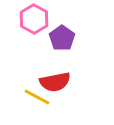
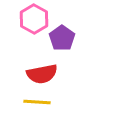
red semicircle: moved 13 px left, 8 px up
yellow line: moved 5 px down; rotated 24 degrees counterclockwise
